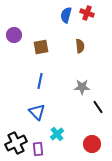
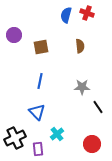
black cross: moved 1 px left, 5 px up
